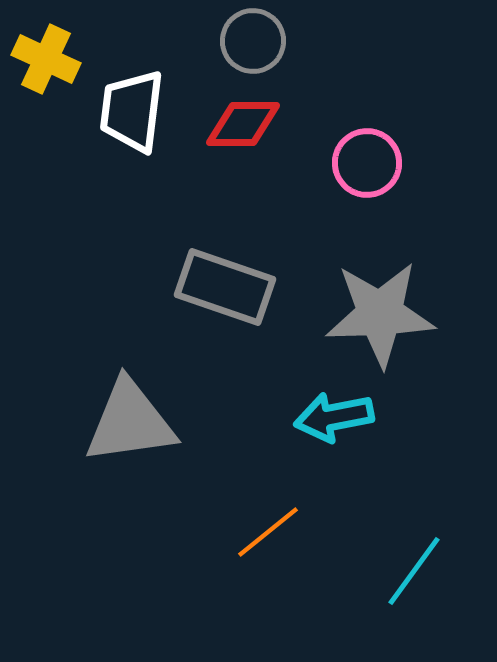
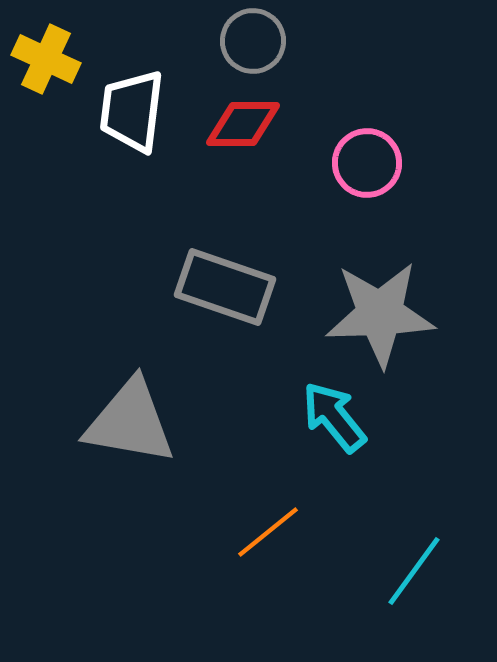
cyan arrow: rotated 62 degrees clockwise
gray triangle: rotated 18 degrees clockwise
